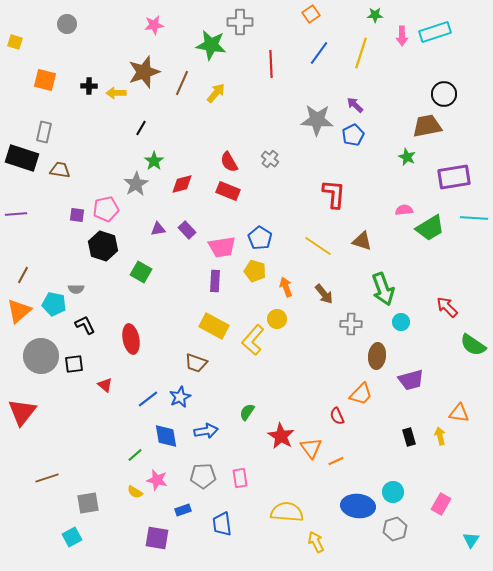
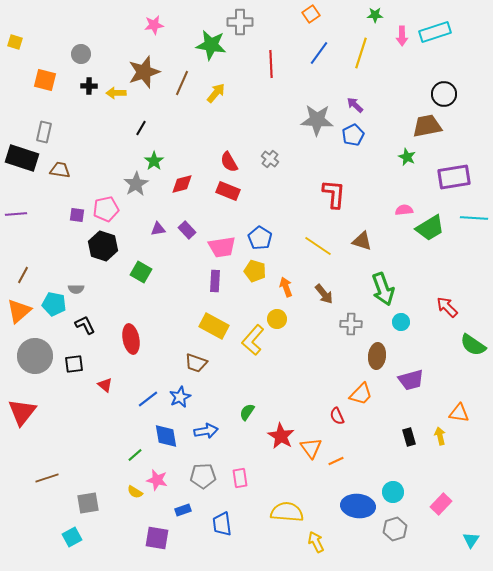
gray circle at (67, 24): moved 14 px right, 30 px down
gray circle at (41, 356): moved 6 px left
pink rectangle at (441, 504): rotated 15 degrees clockwise
